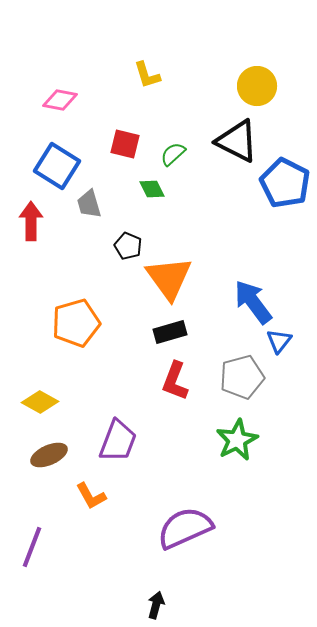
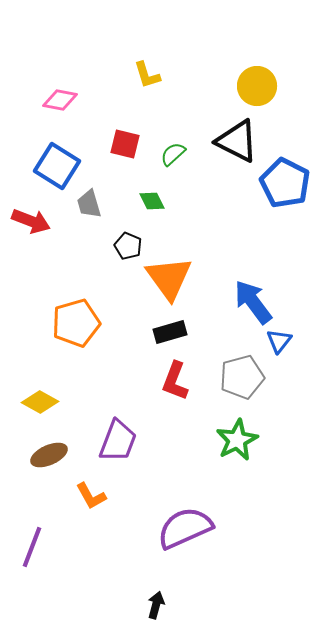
green diamond: moved 12 px down
red arrow: rotated 111 degrees clockwise
